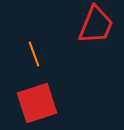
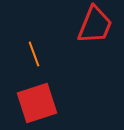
red trapezoid: moved 1 px left
